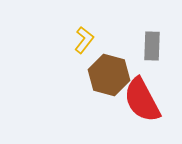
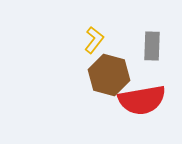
yellow L-shape: moved 10 px right
red semicircle: rotated 72 degrees counterclockwise
